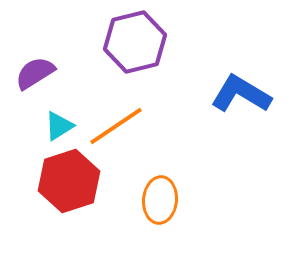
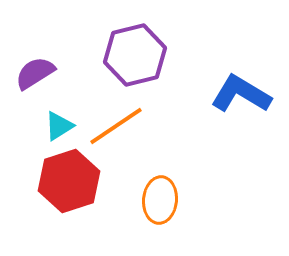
purple hexagon: moved 13 px down
